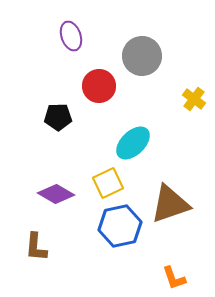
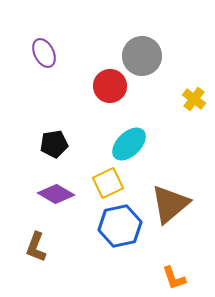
purple ellipse: moved 27 px left, 17 px down; rotated 8 degrees counterclockwise
red circle: moved 11 px right
black pentagon: moved 4 px left, 27 px down; rotated 8 degrees counterclockwise
cyan ellipse: moved 4 px left, 1 px down
brown triangle: rotated 21 degrees counterclockwise
brown L-shape: rotated 16 degrees clockwise
